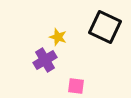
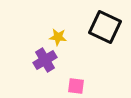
yellow star: rotated 12 degrees counterclockwise
